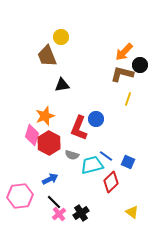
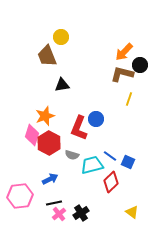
yellow line: moved 1 px right
blue line: moved 4 px right
black line: moved 1 px down; rotated 56 degrees counterclockwise
